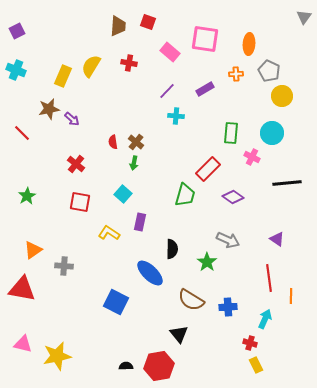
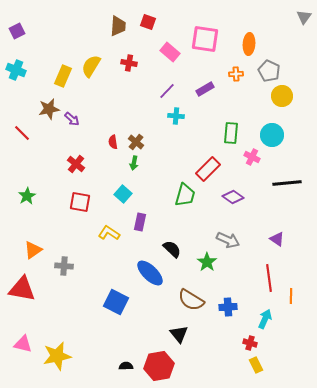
cyan circle at (272, 133): moved 2 px down
black semicircle at (172, 249): rotated 48 degrees counterclockwise
